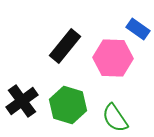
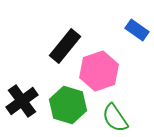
blue rectangle: moved 1 px left, 1 px down
pink hexagon: moved 14 px left, 13 px down; rotated 21 degrees counterclockwise
